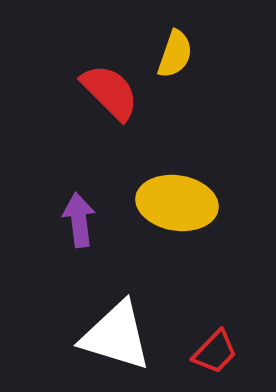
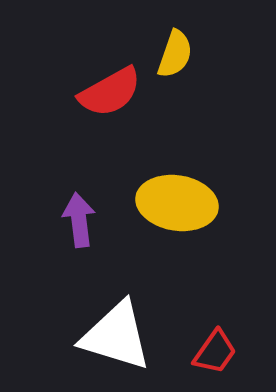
red semicircle: rotated 106 degrees clockwise
red trapezoid: rotated 9 degrees counterclockwise
